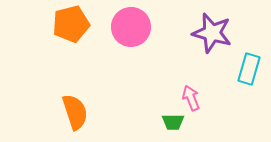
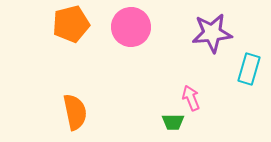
purple star: rotated 21 degrees counterclockwise
orange semicircle: rotated 6 degrees clockwise
